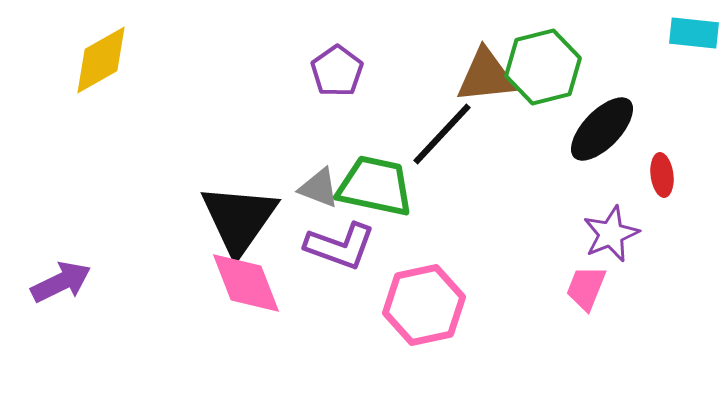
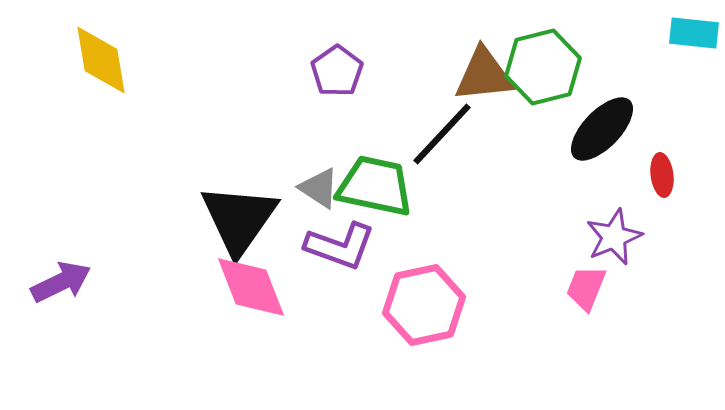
yellow diamond: rotated 70 degrees counterclockwise
brown triangle: moved 2 px left, 1 px up
gray triangle: rotated 12 degrees clockwise
purple star: moved 3 px right, 3 px down
pink diamond: moved 5 px right, 4 px down
